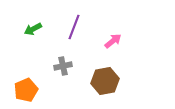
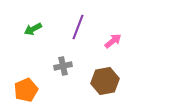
purple line: moved 4 px right
